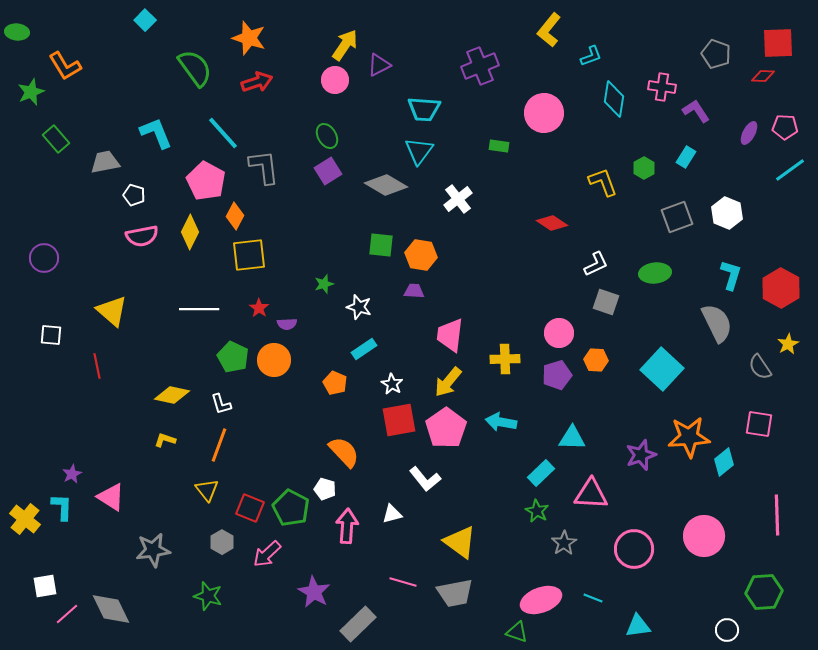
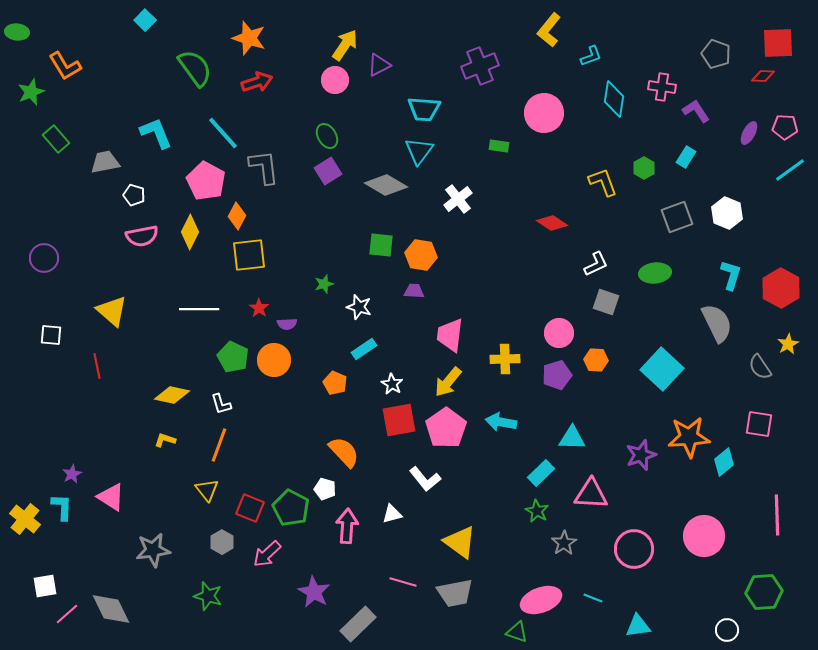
orange diamond at (235, 216): moved 2 px right
